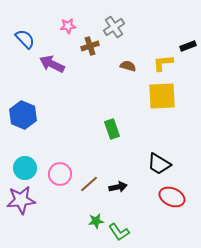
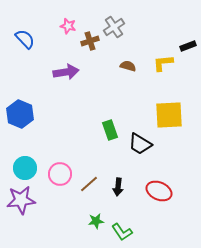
pink star: rotated 21 degrees clockwise
brown cross: moved 5 px up
purple arrow: moved 14 px right, 8 px down; rotated 145 degrees clockwise
yellow square: moved 7 px right, 19 px down
blue hexagon: moved 3 px left, 1 px up
green rectangle: moved 2 px left, 1 px down
black trapezoid: moved 19 px left, 20 px up
black arrow: rotated 108 degrees clockwise
red ellipse: moved 13 px left, 6 px up
green L-shape: moved 3 px right
